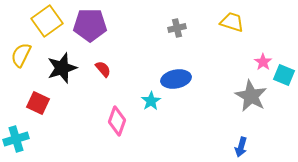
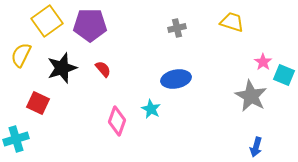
cyan star: moved 8 px down; rotated 12 degrees counterclockwise
blue arrow: moved 15 px right
